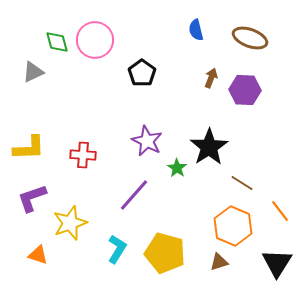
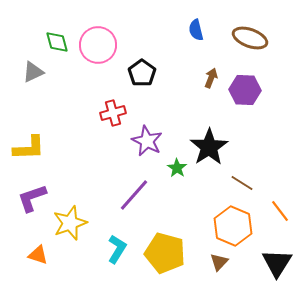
pink circle: moved 3 px right, 5 px down
red cross: moved 30 px right, 42 px up; rotated 20 degrees counterclockwise
brown triangle: rotated 30 degrees counterclockwise
